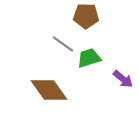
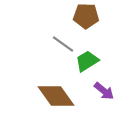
green trapezoid: moved 2 px left, 3 px down; rotated 15 degrees counterclockwise
purple arrow: moved 19 px left, 12 px down
brown diamond: moved 7 px right, 6 px down
